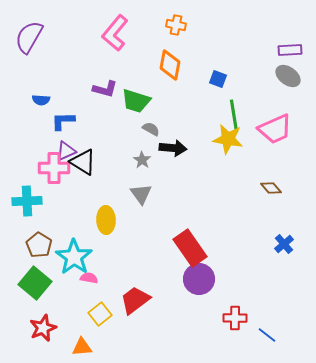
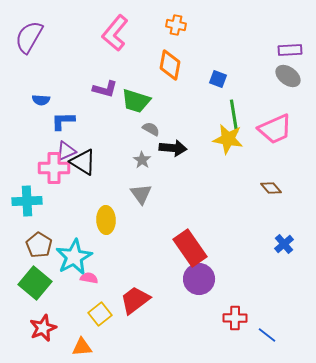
cyan star: rotated 9 degrees clockwise
